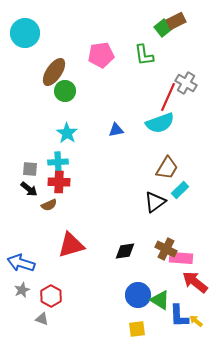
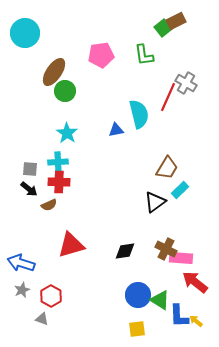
cyan semicircle: moved 21 px left, 9 px up; rotated 84 degrees counterclockwise
